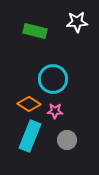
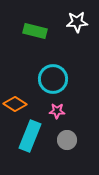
orange diamond: moved 14 px left
pink star: moved 2 px right
